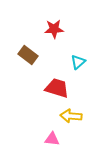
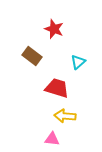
red star: rotated 24 degrees clockwise
brown rectangle: moved 4 px right, 1 px down
yellow arrow: moved 6 px left
